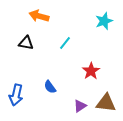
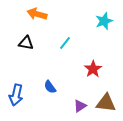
orange arrow: moved 2 px left, 2 px up
red star: moved 2 px right, 2 px up
